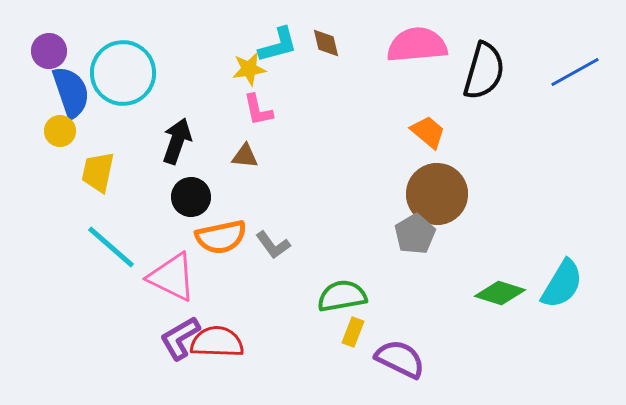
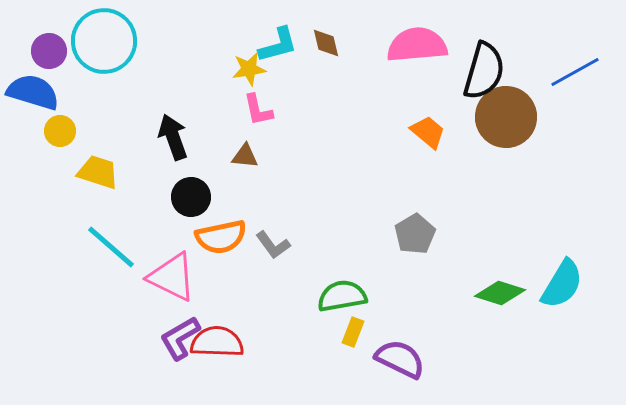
cyan circle: moved 19 px left, 32 px up
blue semicircle: moved 38 px left; rotated 54 degrees counterclockwise
black arrow: moved 4 px left, 4 px up; rotated 39 degrees counterclockwise
yellow trapezoid: rotated 96 degrees clockwise
brown circle: moved 69 px right, 77 px up
